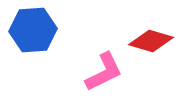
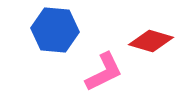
blue hexagon: moved 22 px right; rotated 9 degrees clockwise
